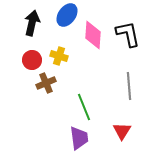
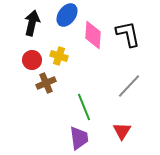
gray line: rotated 48 degrees clockwise
